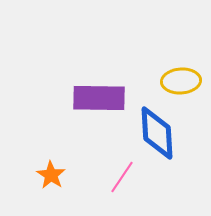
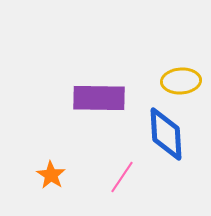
blue diamond: moved 9 px right, 1 px down
